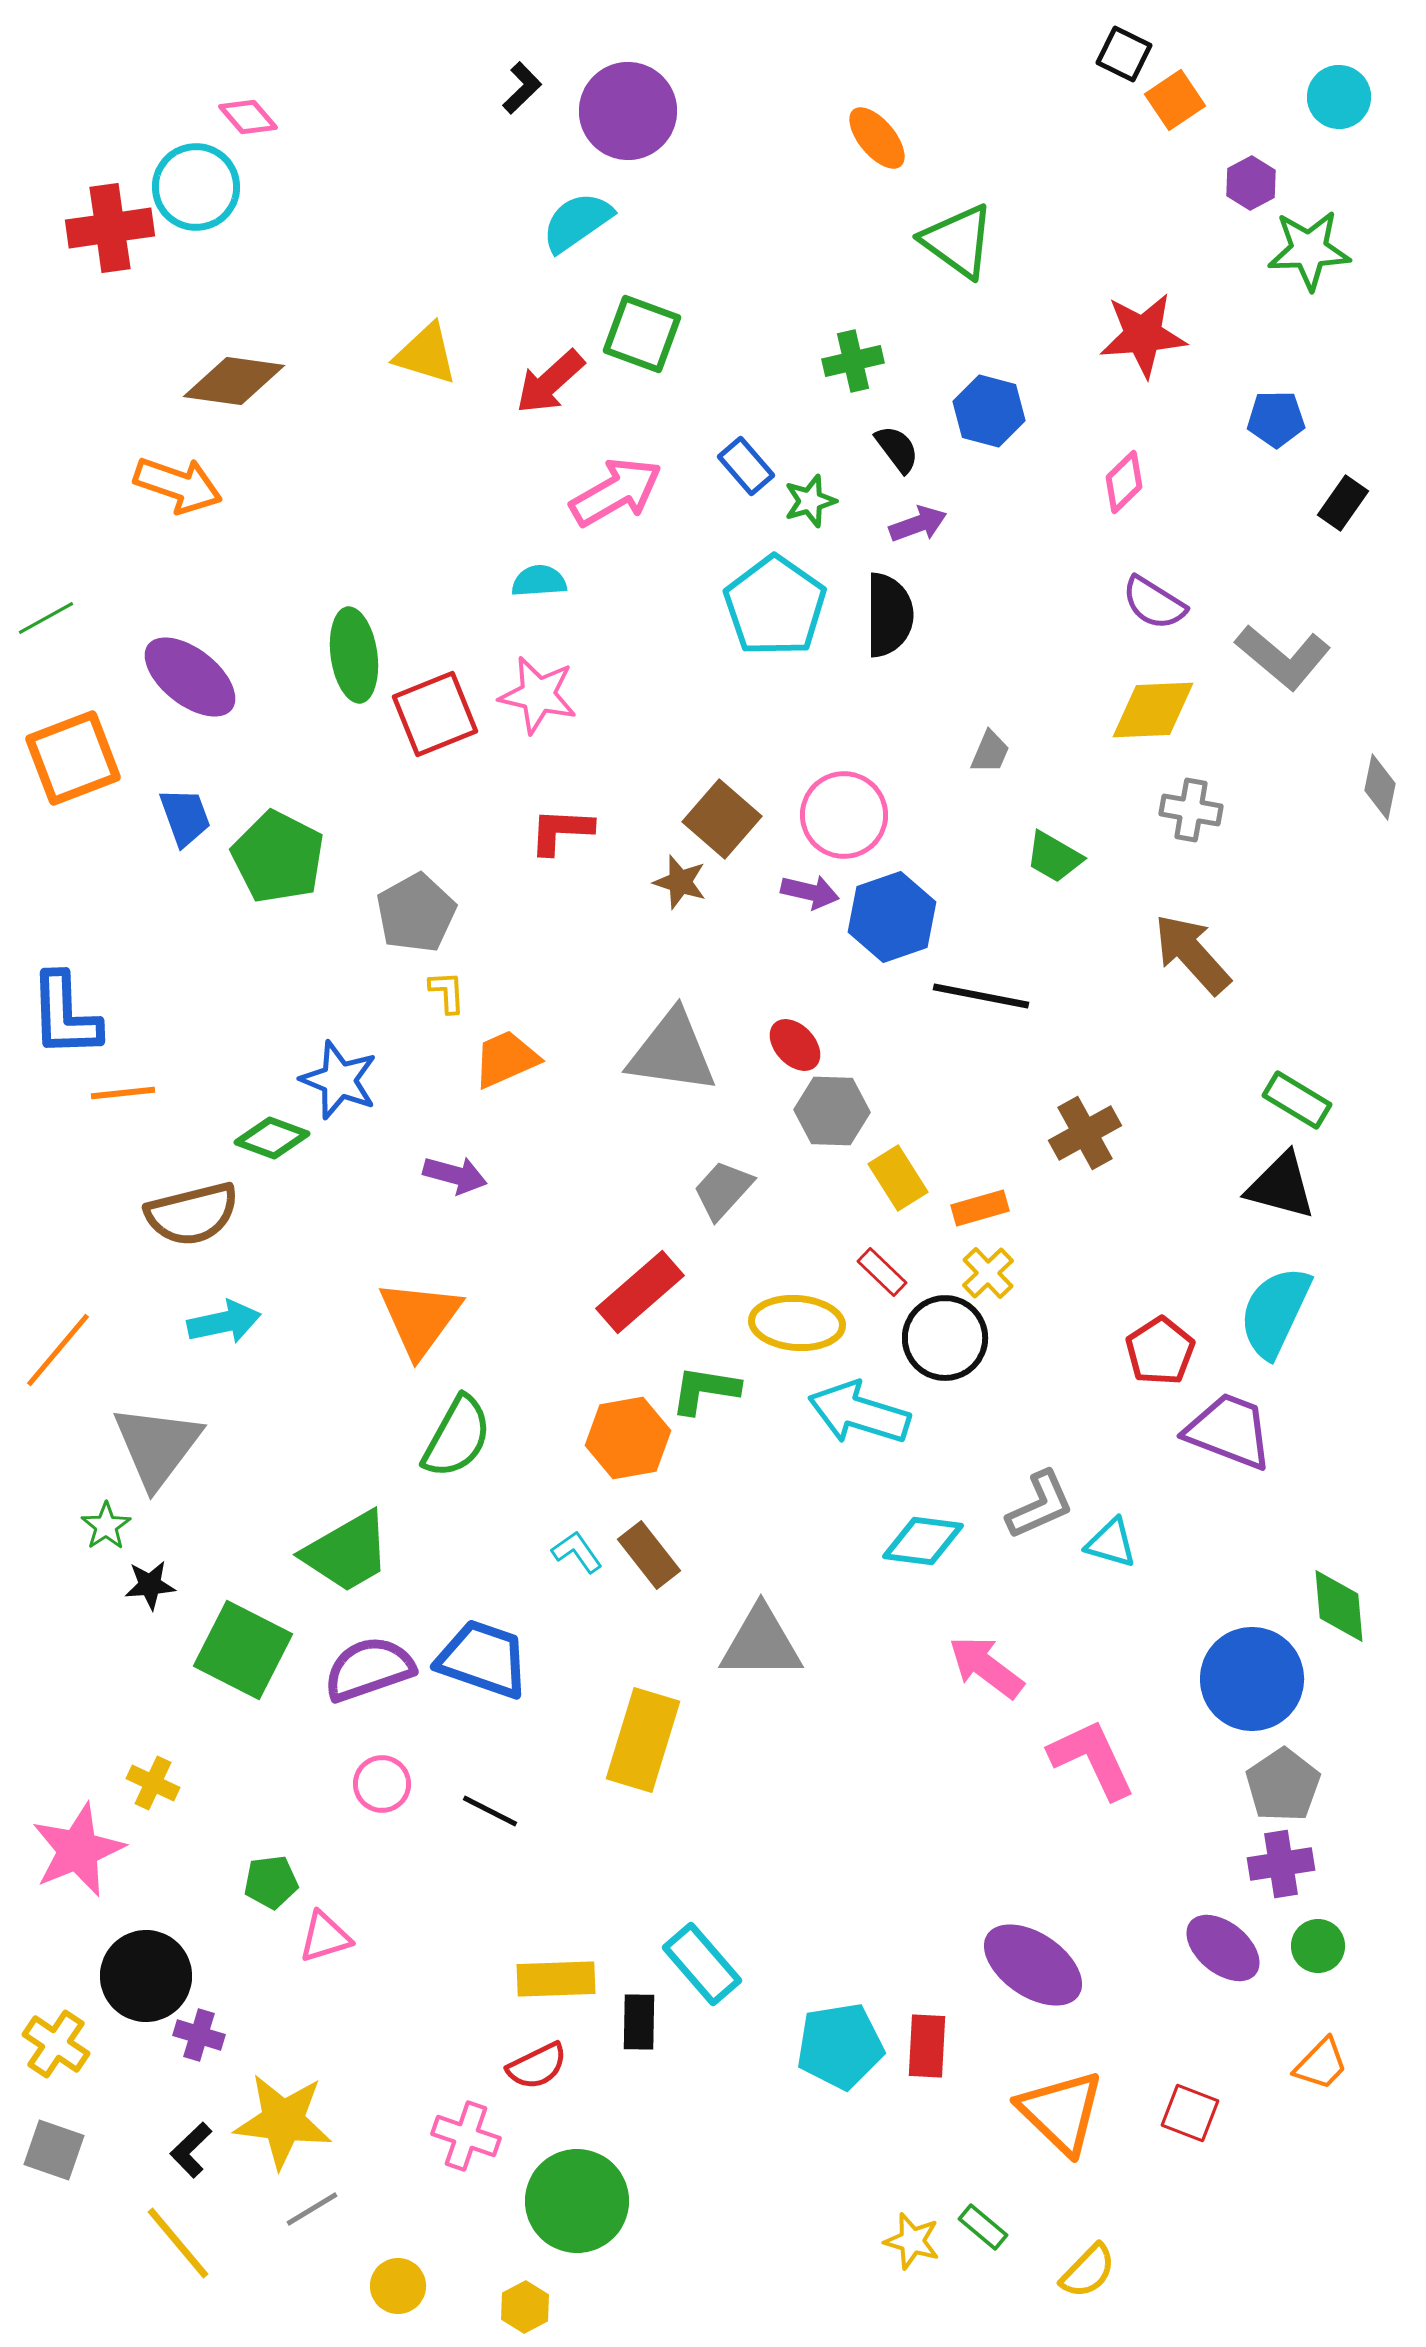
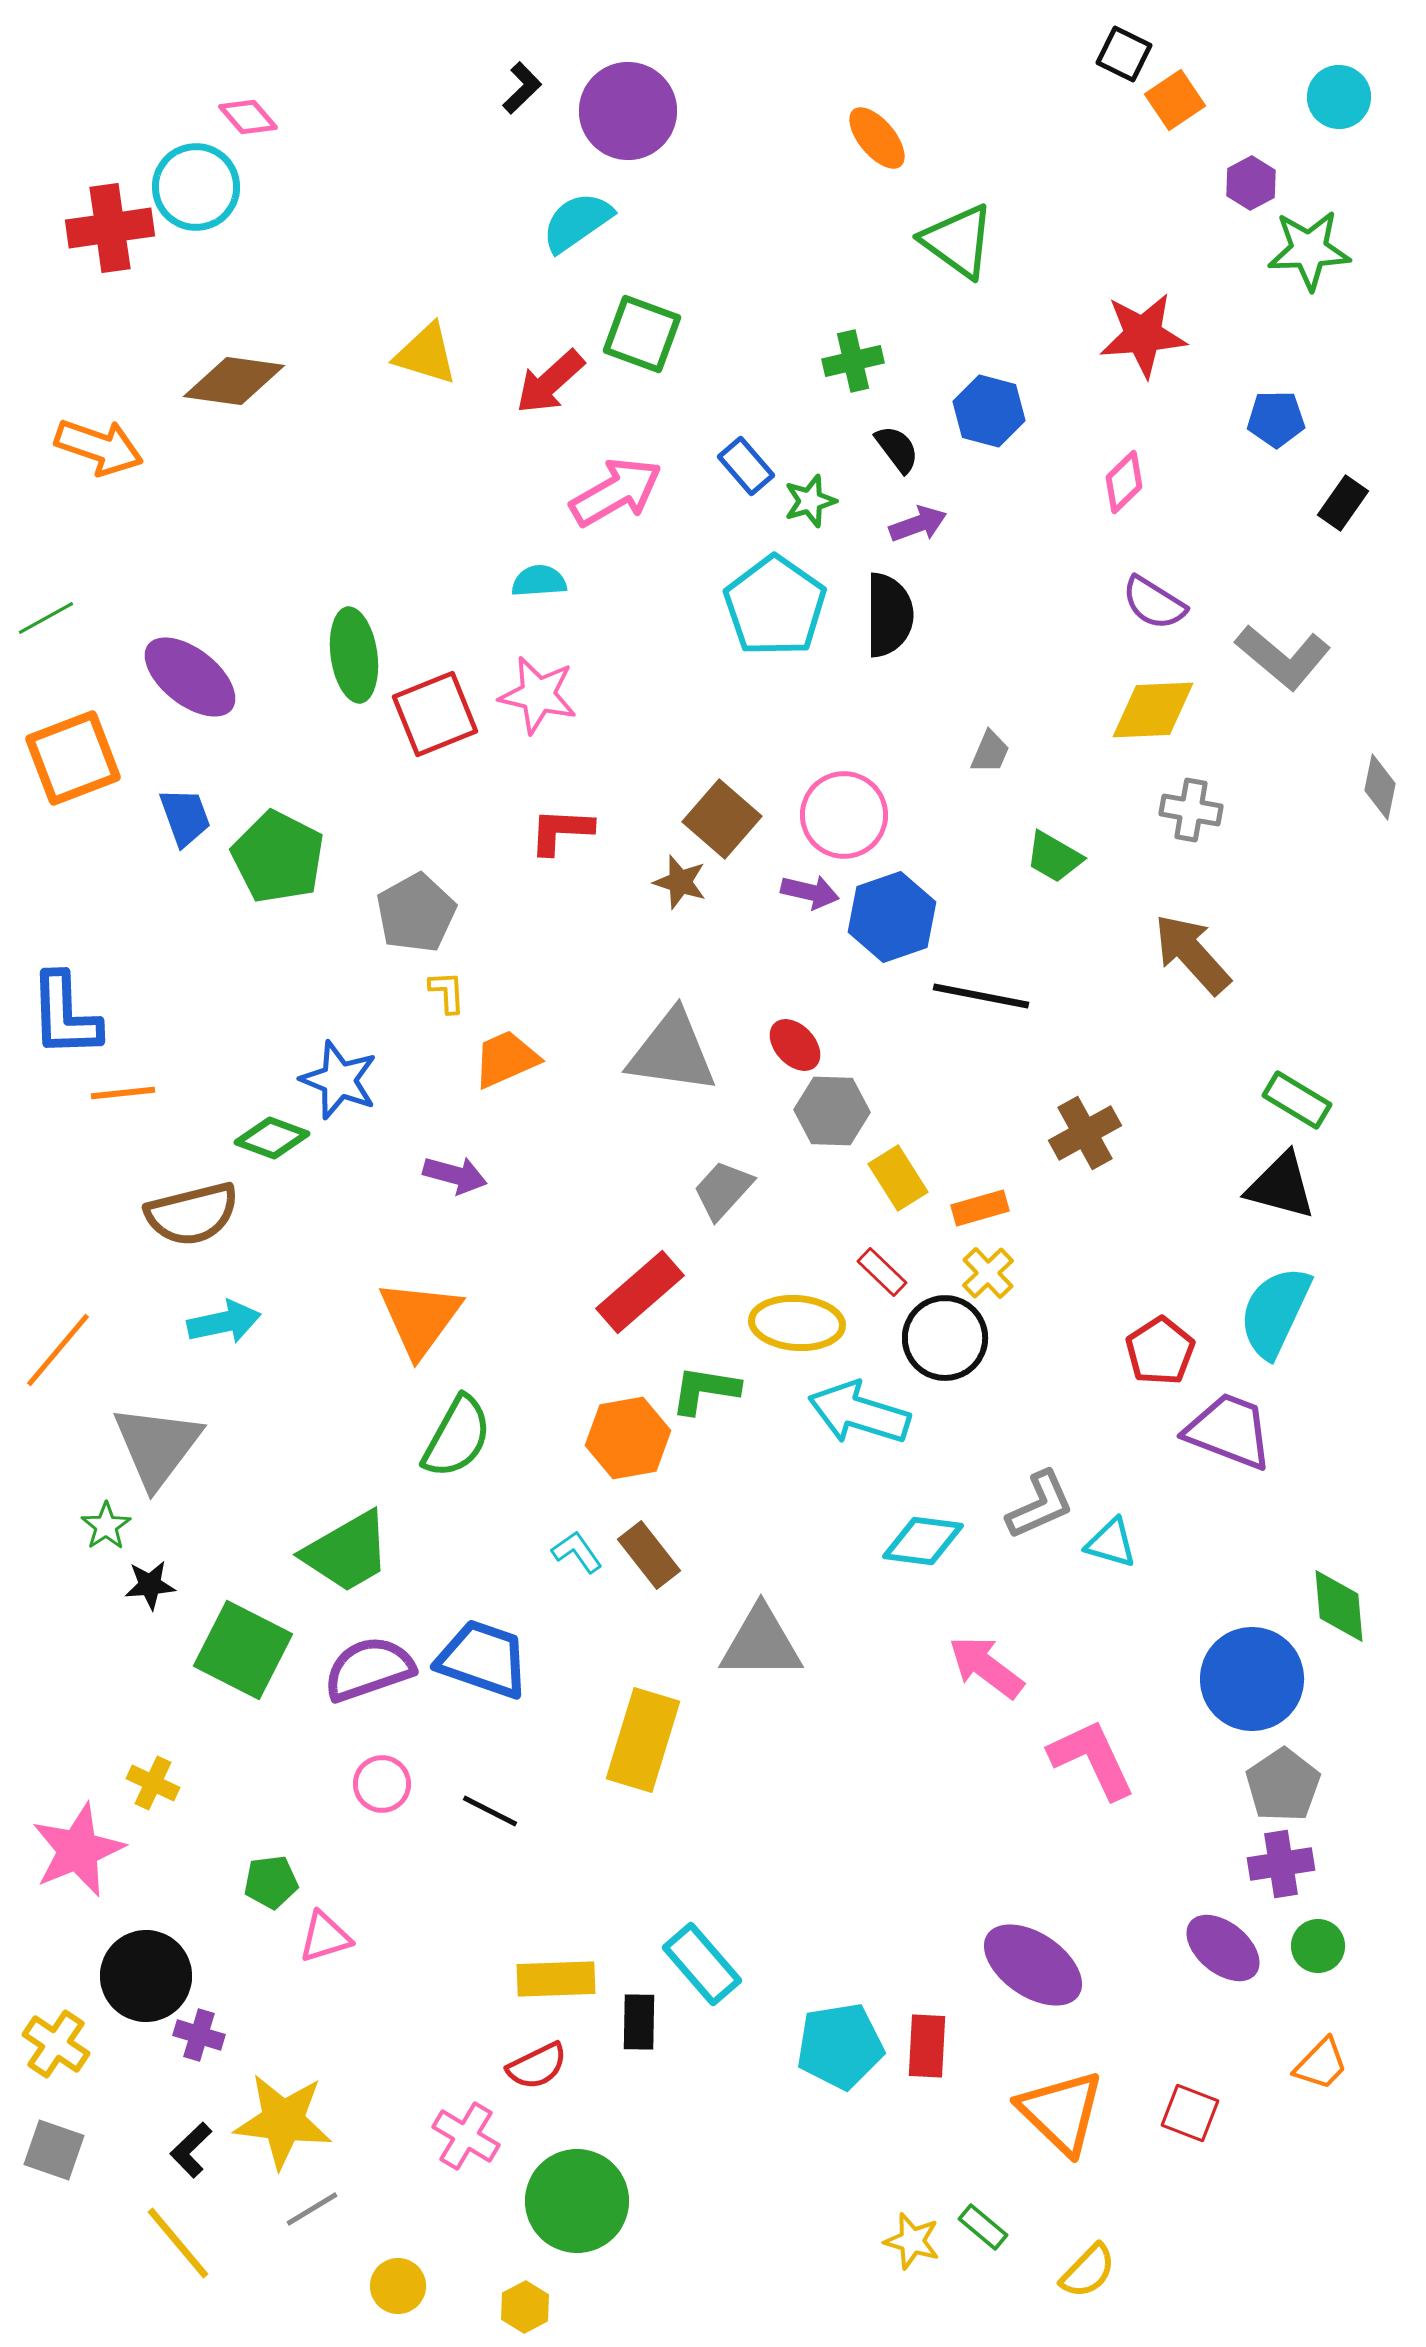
orange arrow at (178, 485): moved 79 px left, 38 px up
pink cross at (466, 2136): rotated 12 degrees clockwise
